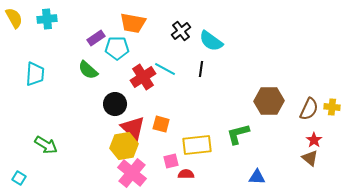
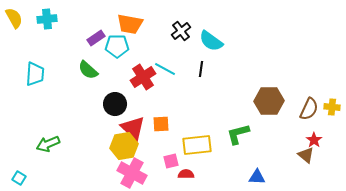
orange trapezoid: moved 3 px left, 1 px down
cyan pentagon: moved 2 px up
orange square: rotated 18 degrees counterclockwise
green arrow: moved 2 px right, 1 px up; rotated 125 degrees clockwise
brown triangle: moved 4 px left, 3 px up
pink cross: rotated 12 degrees counterclockwise
